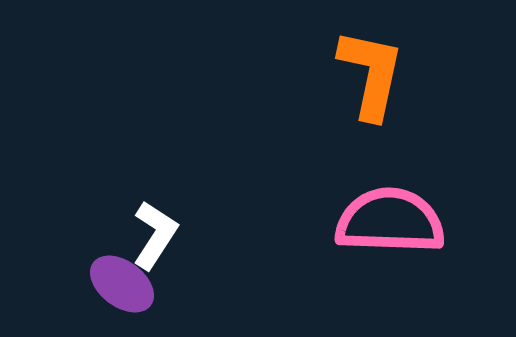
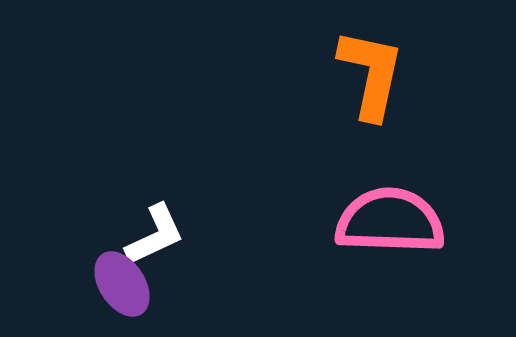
white L-shape: rotated 32 degrees clockwise
purple ellipse: rotated 20 degrees clockwise
